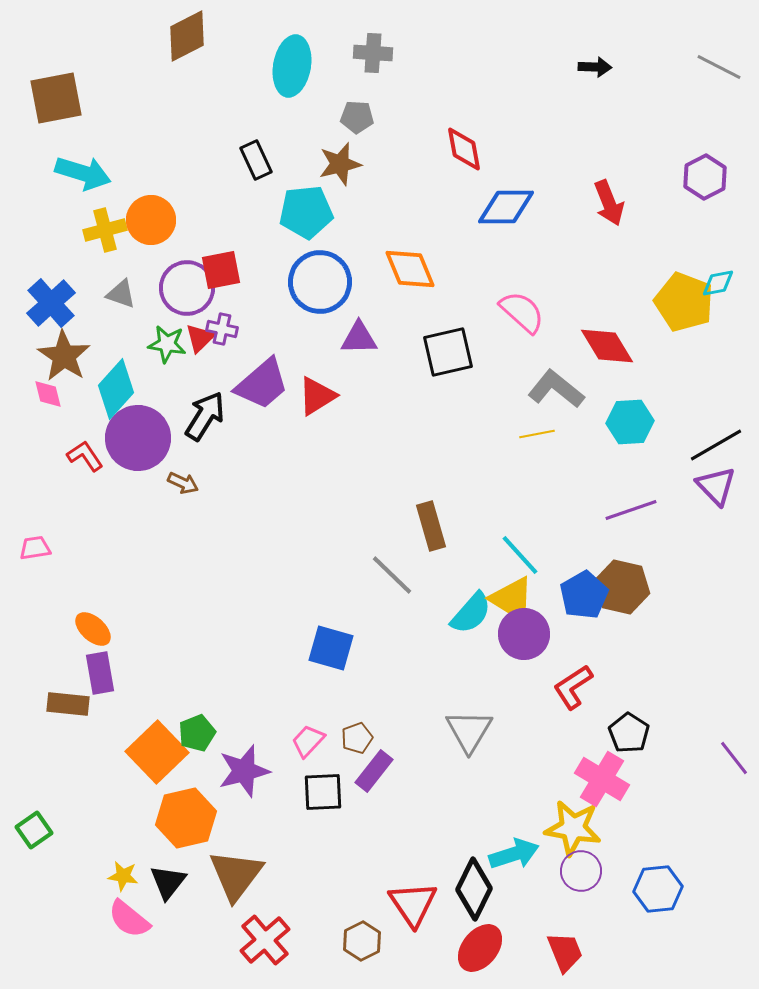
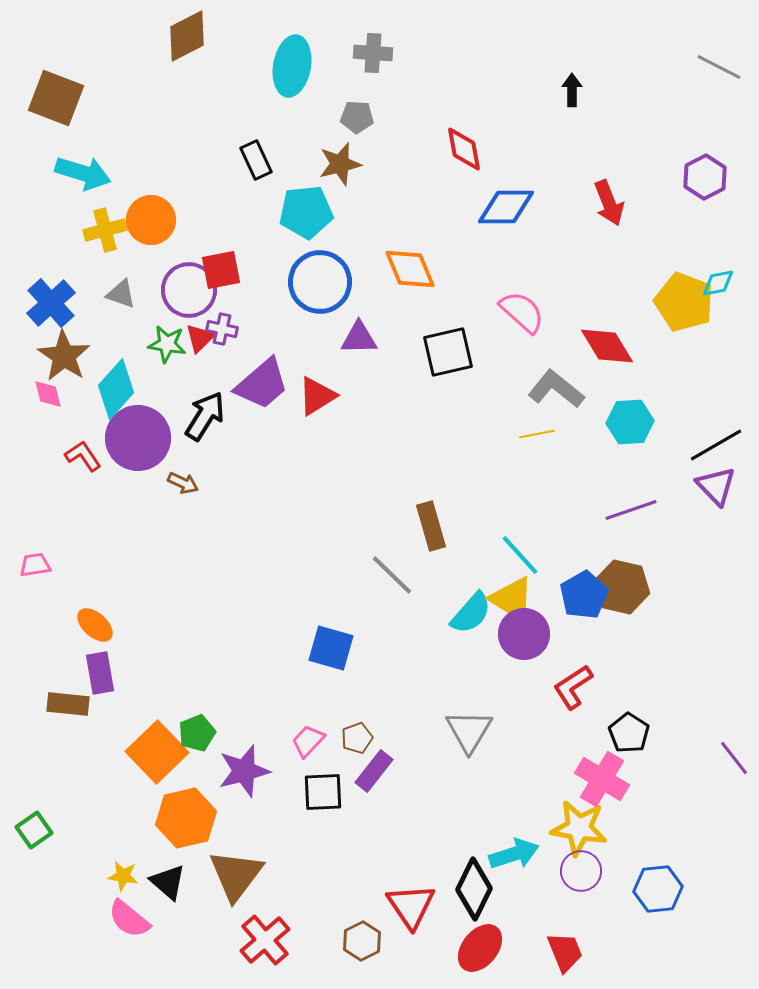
black arrow at (595, 67): moved 23 px left, 23 px down; rotated 92 degrees counterclockwise
brown square at (56, 98): rotated 32 degrees clockwise
purple circle at (187, 288): moved 2 px right, 2 px down
red L-shape at (85, 456): moved 2 px left
pink trapezoid at (35, 548): moved 17 px down
orange ellipse at (93, 629): moved 2 px right, 4 px up
yellow star at (573, 828): moved 6 px right
black triangle at (168, 882): rotated 27 degrees counterclockwise
red triangle at (413, 904): moved 2 px left, 2 px down
